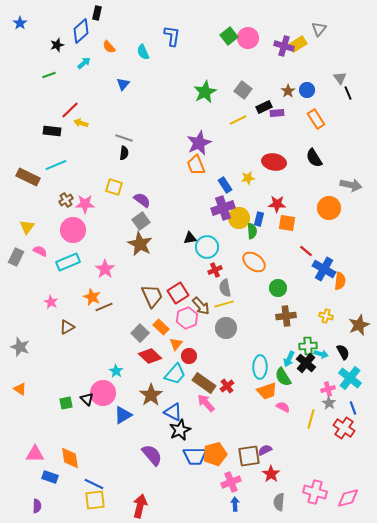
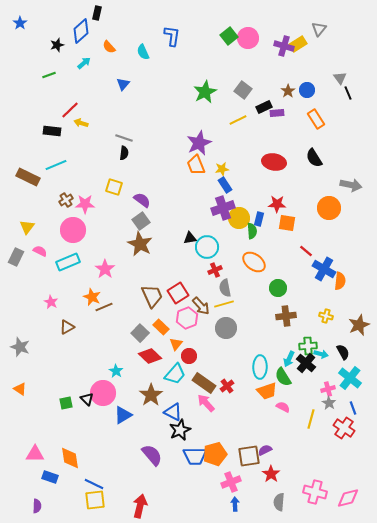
yellow star at (248, 178): moved 26 px left, 9 px up
